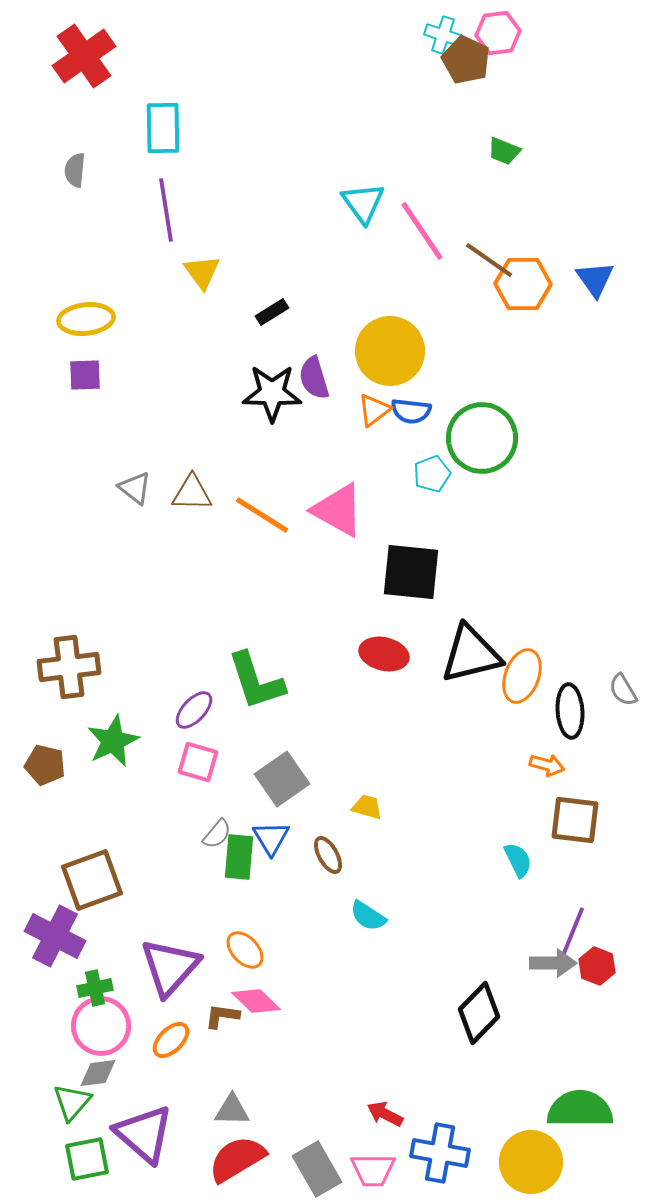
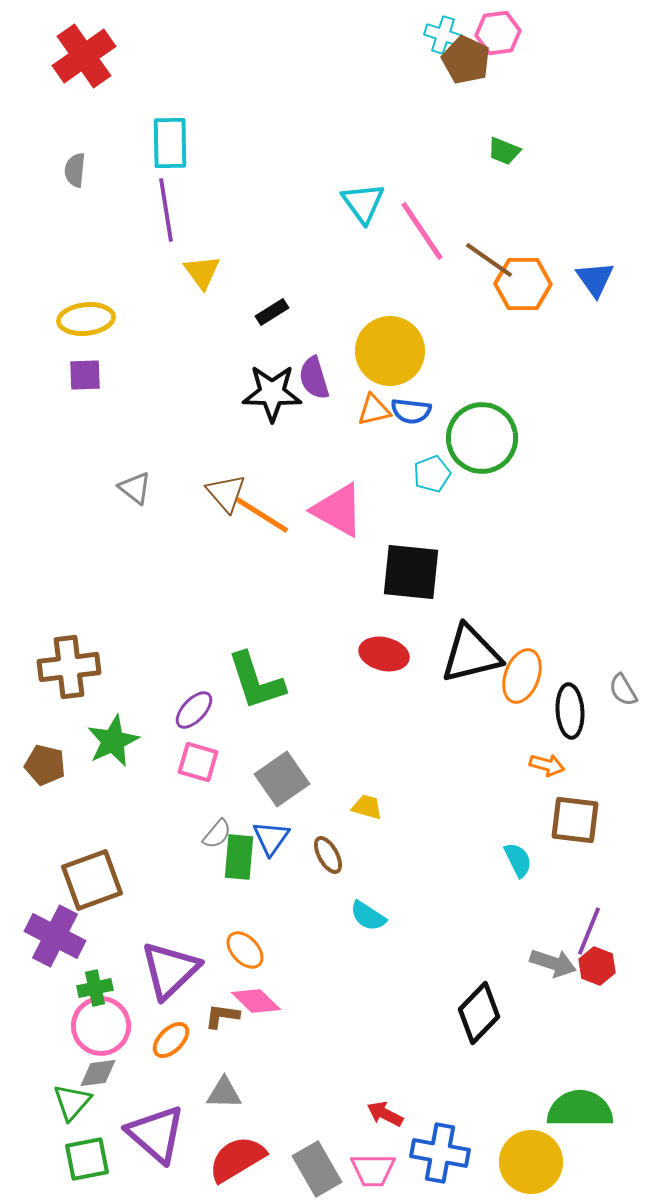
cyan rectangle at (163, 128): moved 7 px right, 15 px down
orange triangle at (374, 410): rotated 24 degrees clockwise
brown triangle at (192, 493): moved 34 px right; rotated 48 degrees clockwise
blue triangle at (271, 838): rotated 6 degrees clockwise
purple line at (573, 931): moved 16 px right
gray arrow at (553, 963): rotated 18 degrees clockwise
purple triangle at (170, 967): moved 3 px down; rotated 4 degrees clockwise
gray triangle at (232, 1110): moved 8 px left, 17 px up
purple triangle at (144, 1134): moved 12 px right
